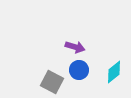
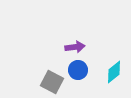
purple arrow: rotated 24 degrees counterclockwise
blue circle: moved 1 px left
